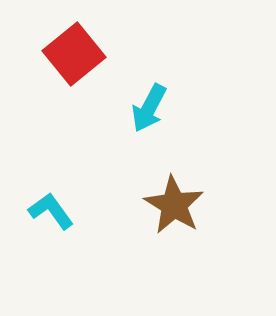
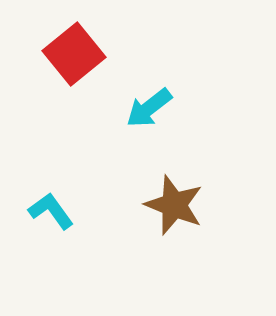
cyan arrow: rotated 24 degrees clockwise
brown star: rotated 10 degrees counterclockwise
